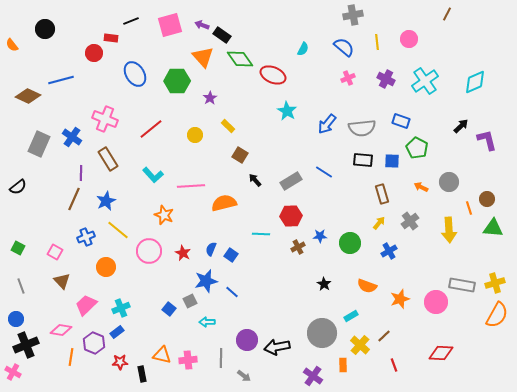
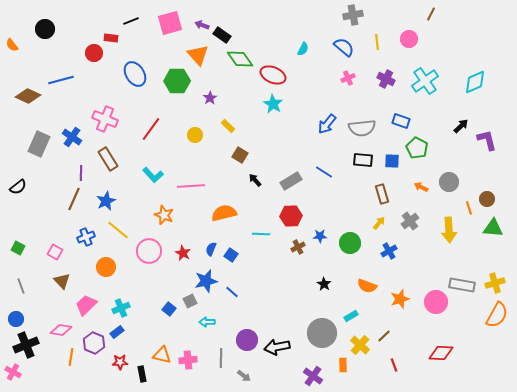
brown line at (447, 14): moved 16 px left
pink square at (170, 25): moved 2 px up
orange triangle at (203, 57): moved 5 px left, 2 px up
cyan star at (287, 111): moved 14 px left, 7 px up
red line at (151, 129): rotated 15 degrees counterclockwise
orange semicircle at (224, 203): moved 10 px down
